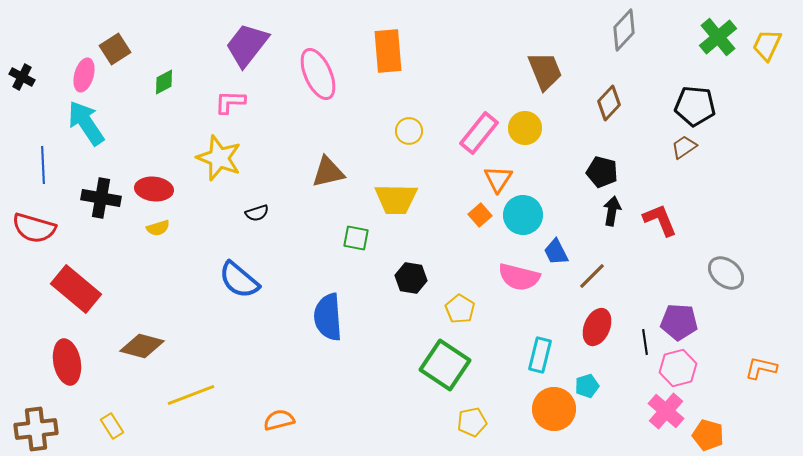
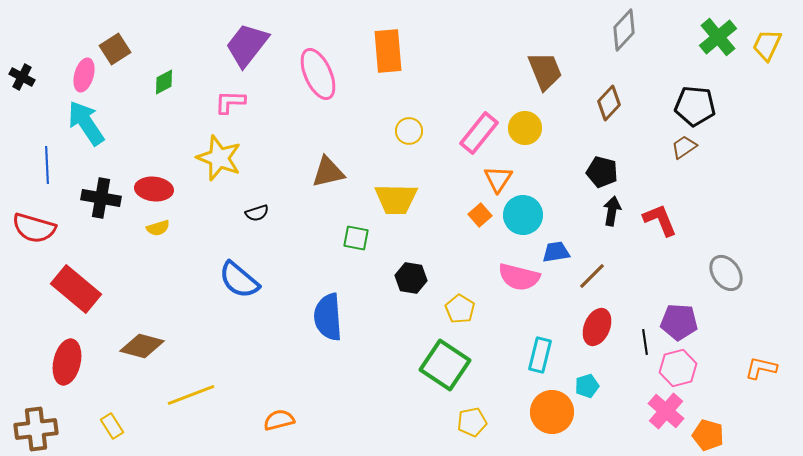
blue line at (43, 165): moved 4 px right
blue trapezoid at (556, 252): rotated 108 degrees clockwise
gray ellipse at (726, 273): rotated 15 degrees clockwise
red ellipse at (67, 362): rotated 24 degrees clockwise
orange circle at (554, 409): moved 2 px left, 3 px down
